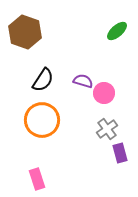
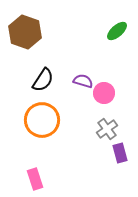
pink rectangle: moved 2 px left
